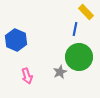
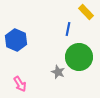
blue line: moved 7 px left
gray star: moved 2 px left; rotated 24 degrees counterclockwise
pink arrow: moved 7 px left, 8 px down; rotated 14 degrees counterclockwise
